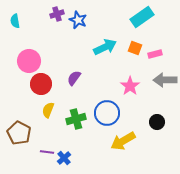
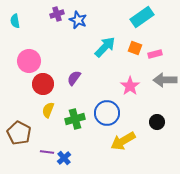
cyan arrow: rotated 20 degrees counterclockwise
red circle: moved 2 px right
green cross: moved 1 px left
